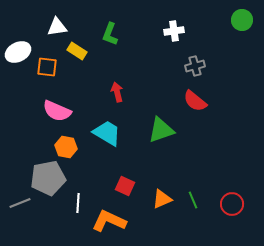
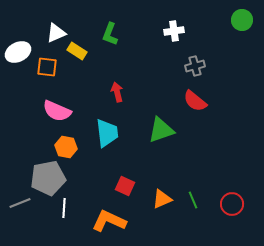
white triangle: moved 1 px left, 6 px down; rotated 15 degrees counterclockwise
cyan trapezoid: rotated 52 degrees clockwise
white line: moved 14 px left, 5 px down
